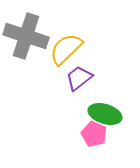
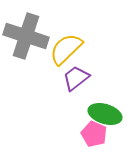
purple trapezoid: moved 3 px left
